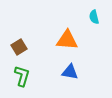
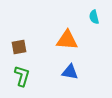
brown square: rotated 21 degrees clockwise
